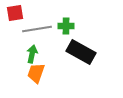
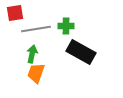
gray line: moved 1 px left
